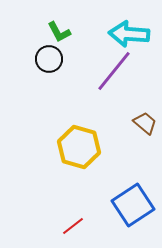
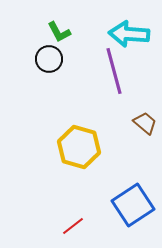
purple line: rotated 54 degrees counterclockwise
